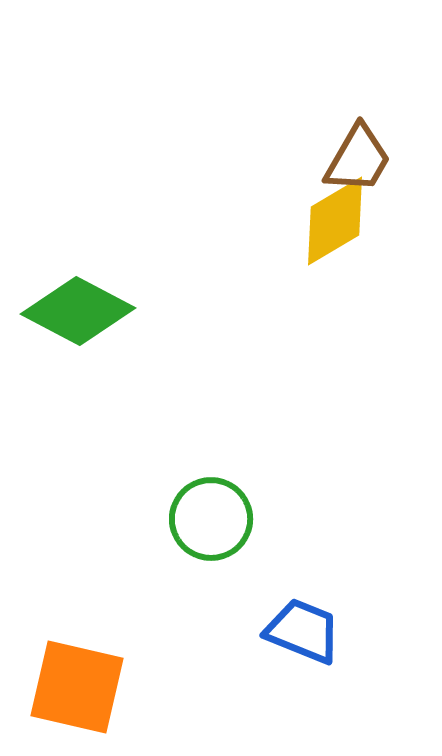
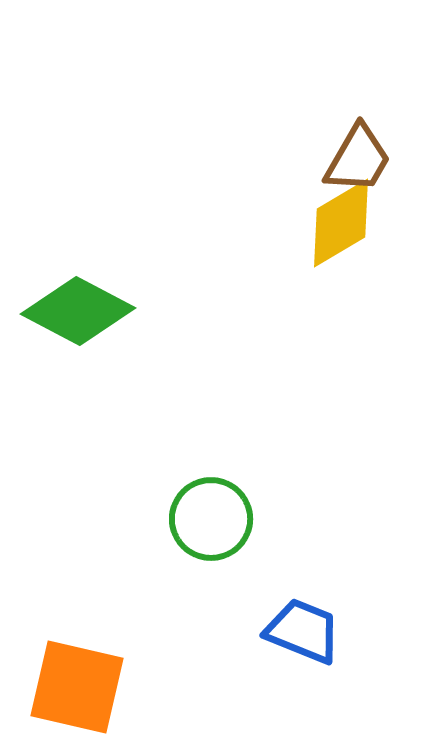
yellow diamond: moved 6 px right, 2 px down
